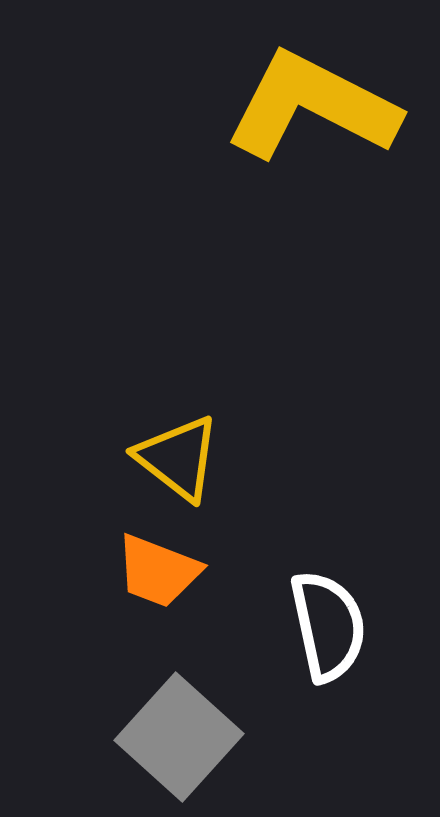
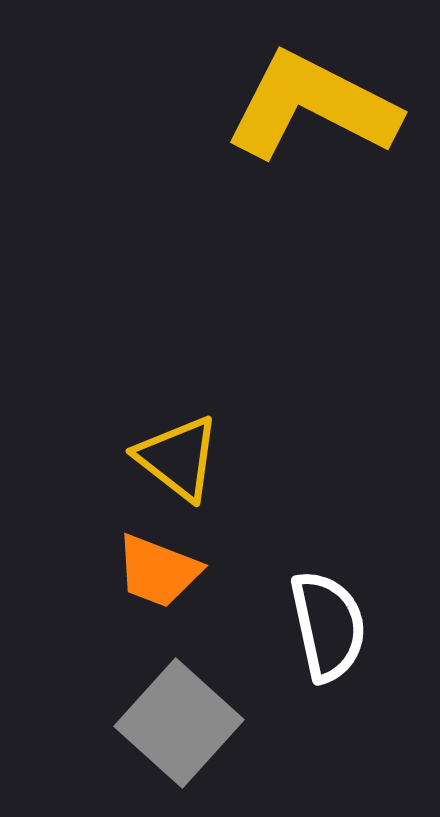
gray square: moved 14 px up
